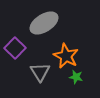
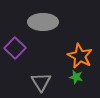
gray ellipse: moved 1 px left, 1 px up; rotated 32 degrees clockwise
orange star: moved 14 px right
gray triangle: moved 1 px right, 10 px down
